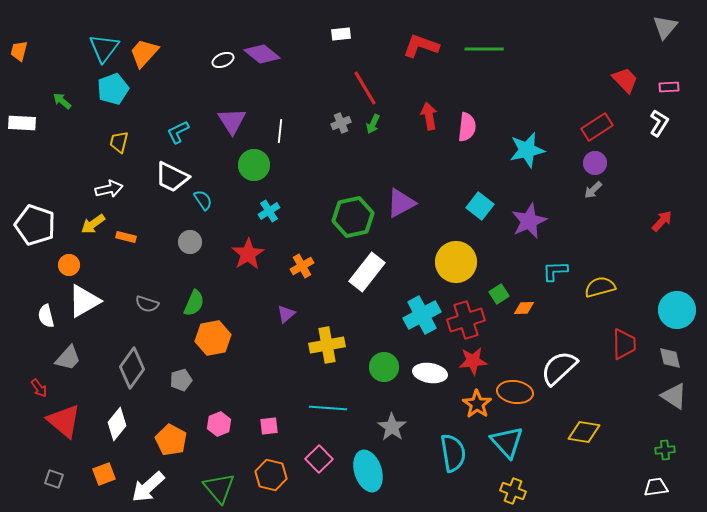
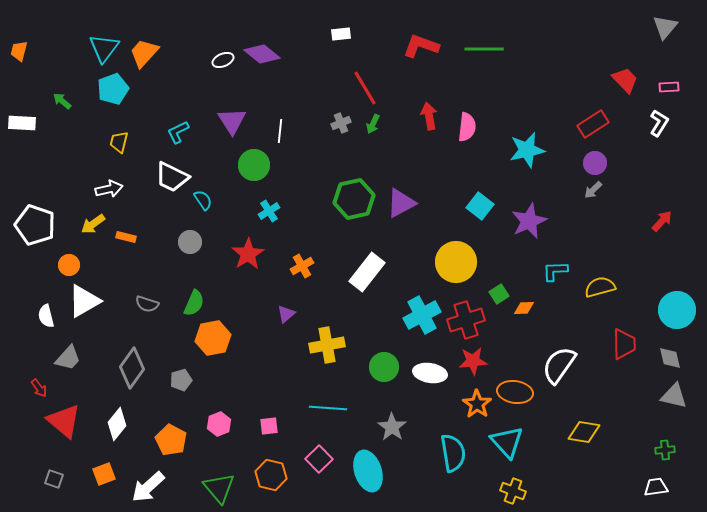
red rectangle at (597, 127): moved 4 px left, 3 px up
green hexagon at (353, 217): moved 1 px right, 18 px up
white semicircle at (559, 368): moved 3 px up; rotated 12 degrees counterclockwise
gray triangle at (674, 396): rotated 20 degrees counterclockwise
